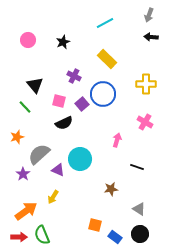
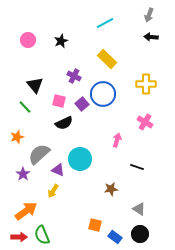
black star: moved 2 px left, 1 px up
yellow arrow: moved 6 px up
